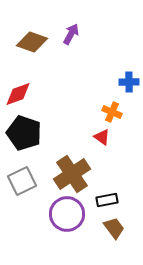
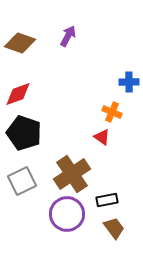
purple arrow: moved 3 px left, 2 px down
brown diamond: moved 12 px left, 1 px down
